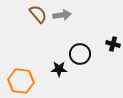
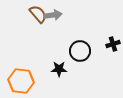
gray arrow: moved 9 px left
black cross: rotated 32 degrees counterclockwise
black circle: moved 3 px up
